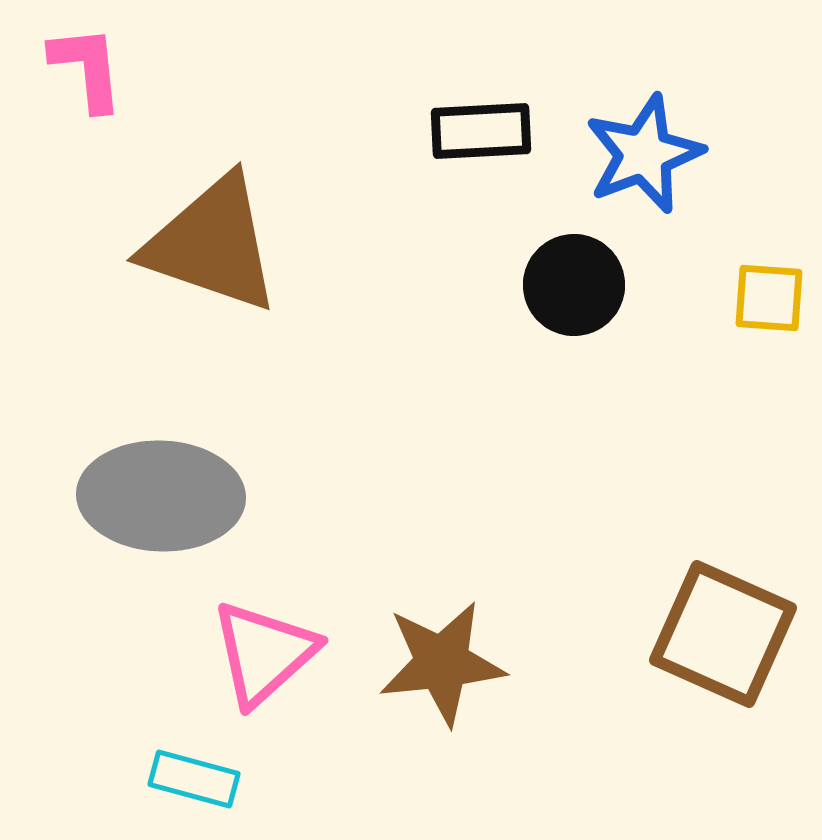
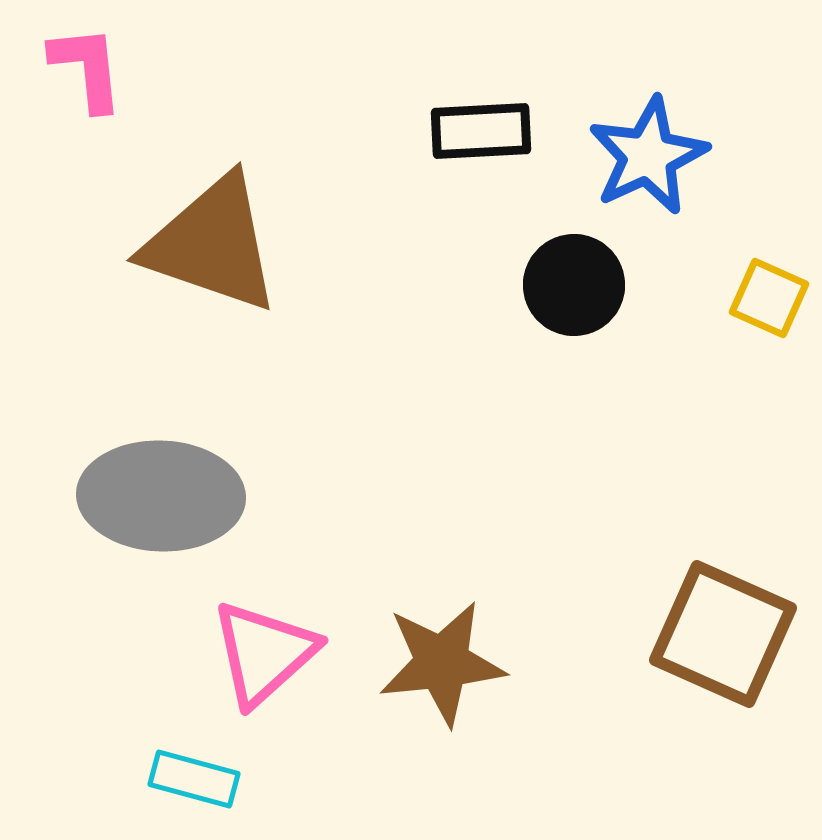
blue star: moved 4 px right, 2 px down; rotated 4 degrees counterclockwise
yellow square: rotated 20 degrees clockwise
